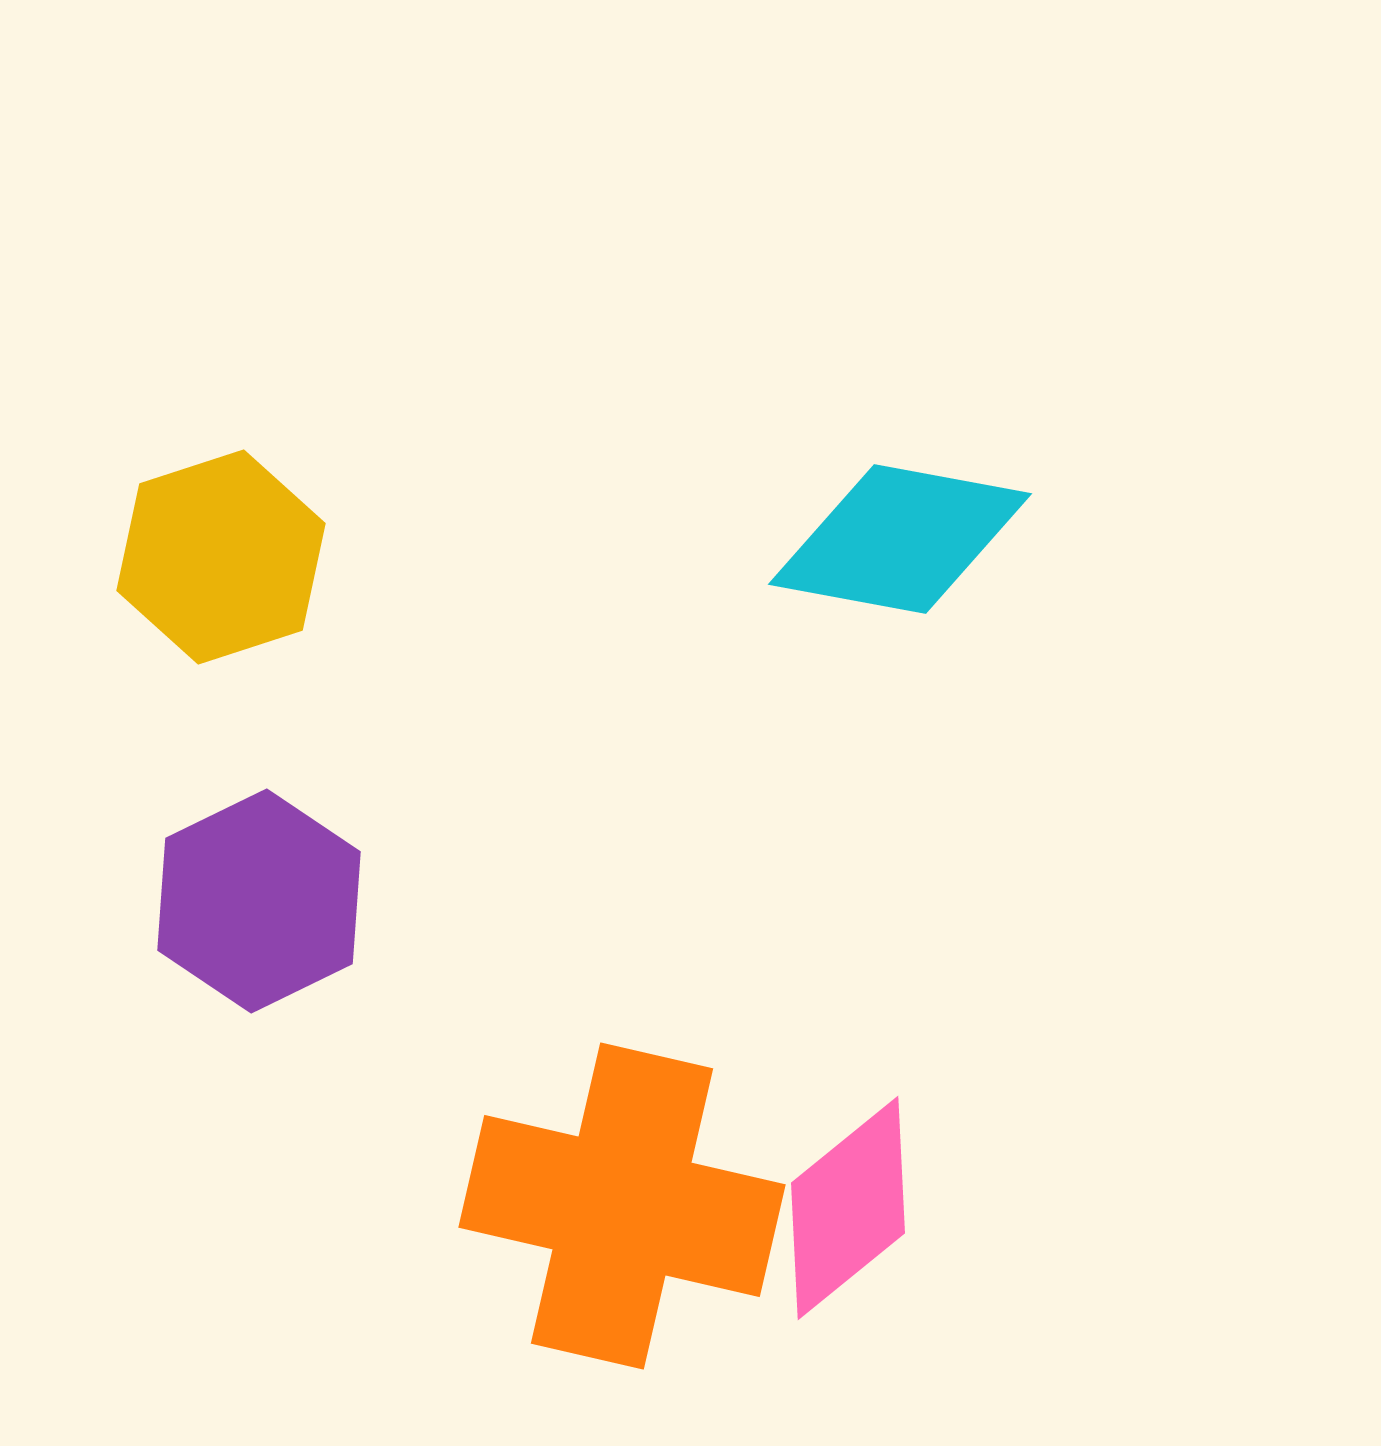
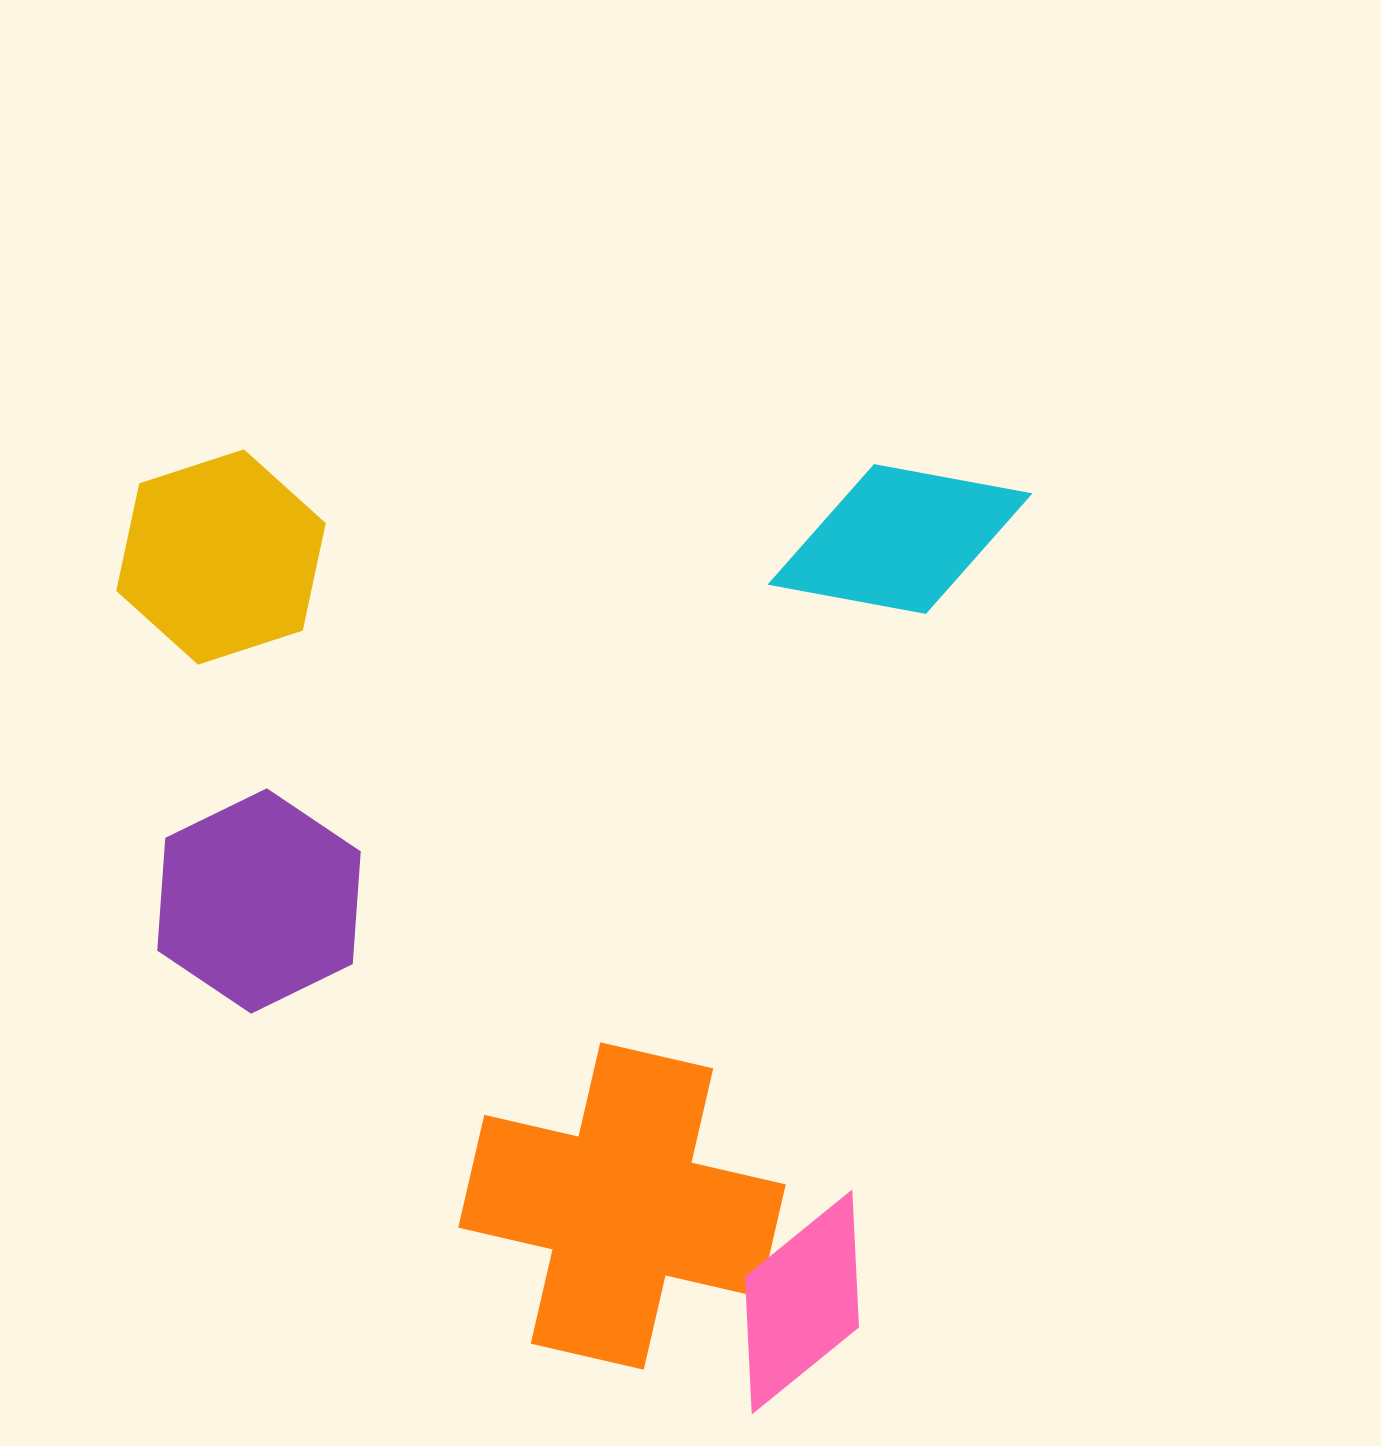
pink diamond: moved 46 px left, 94 px down
